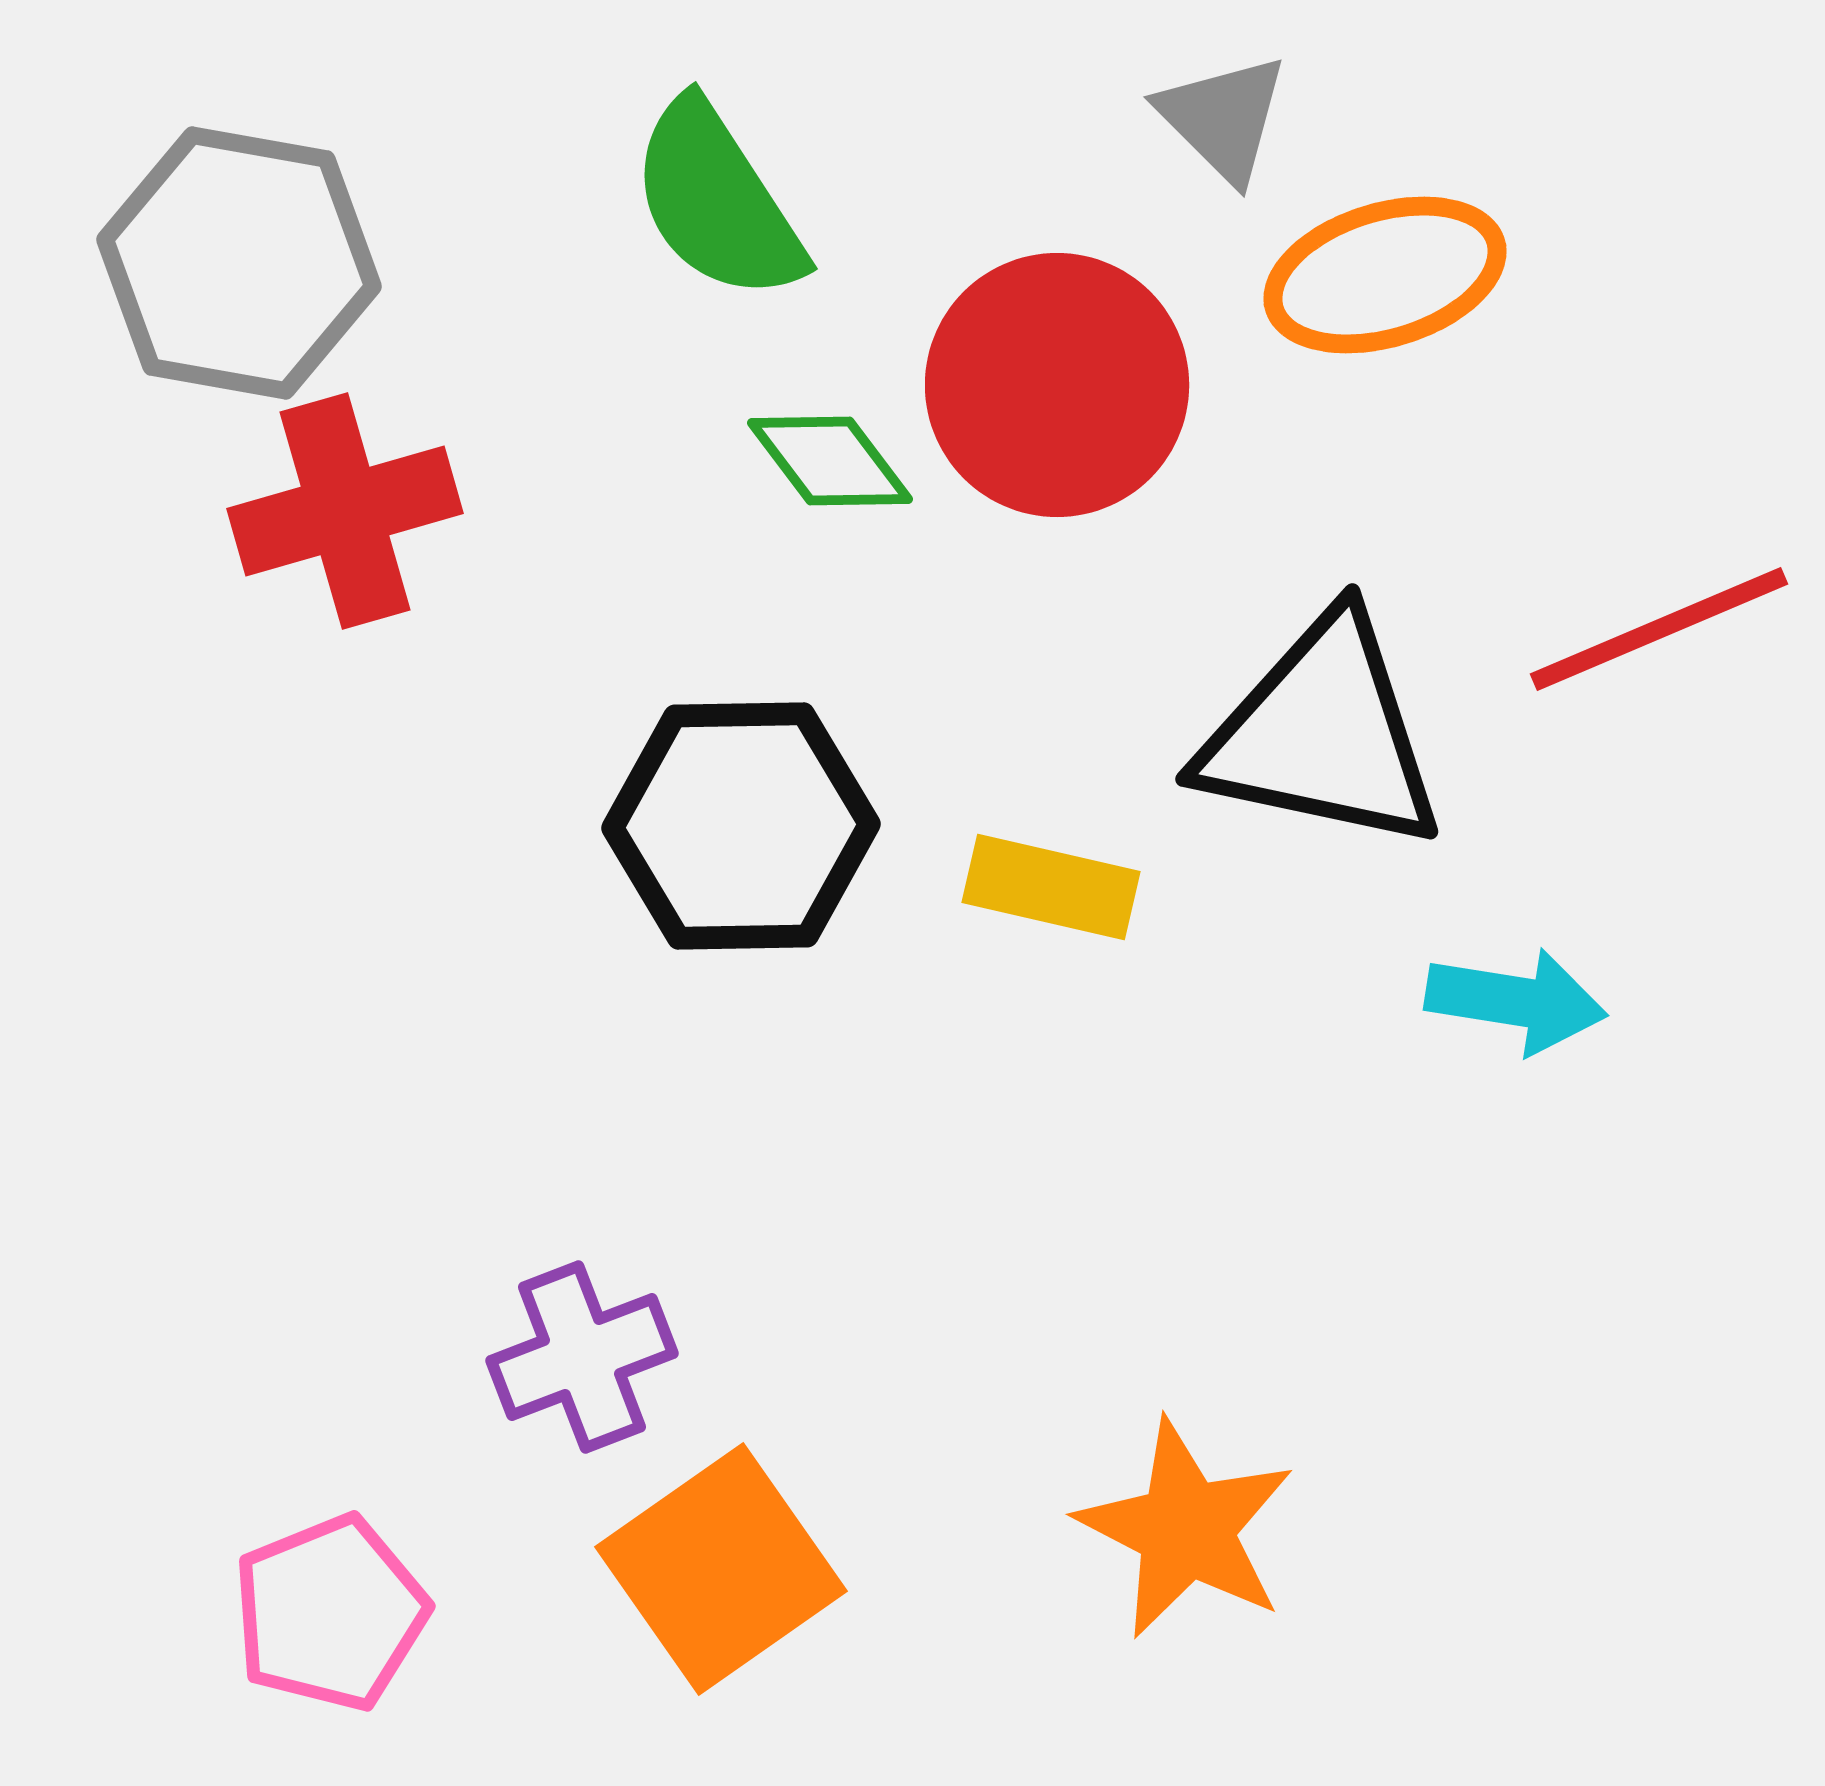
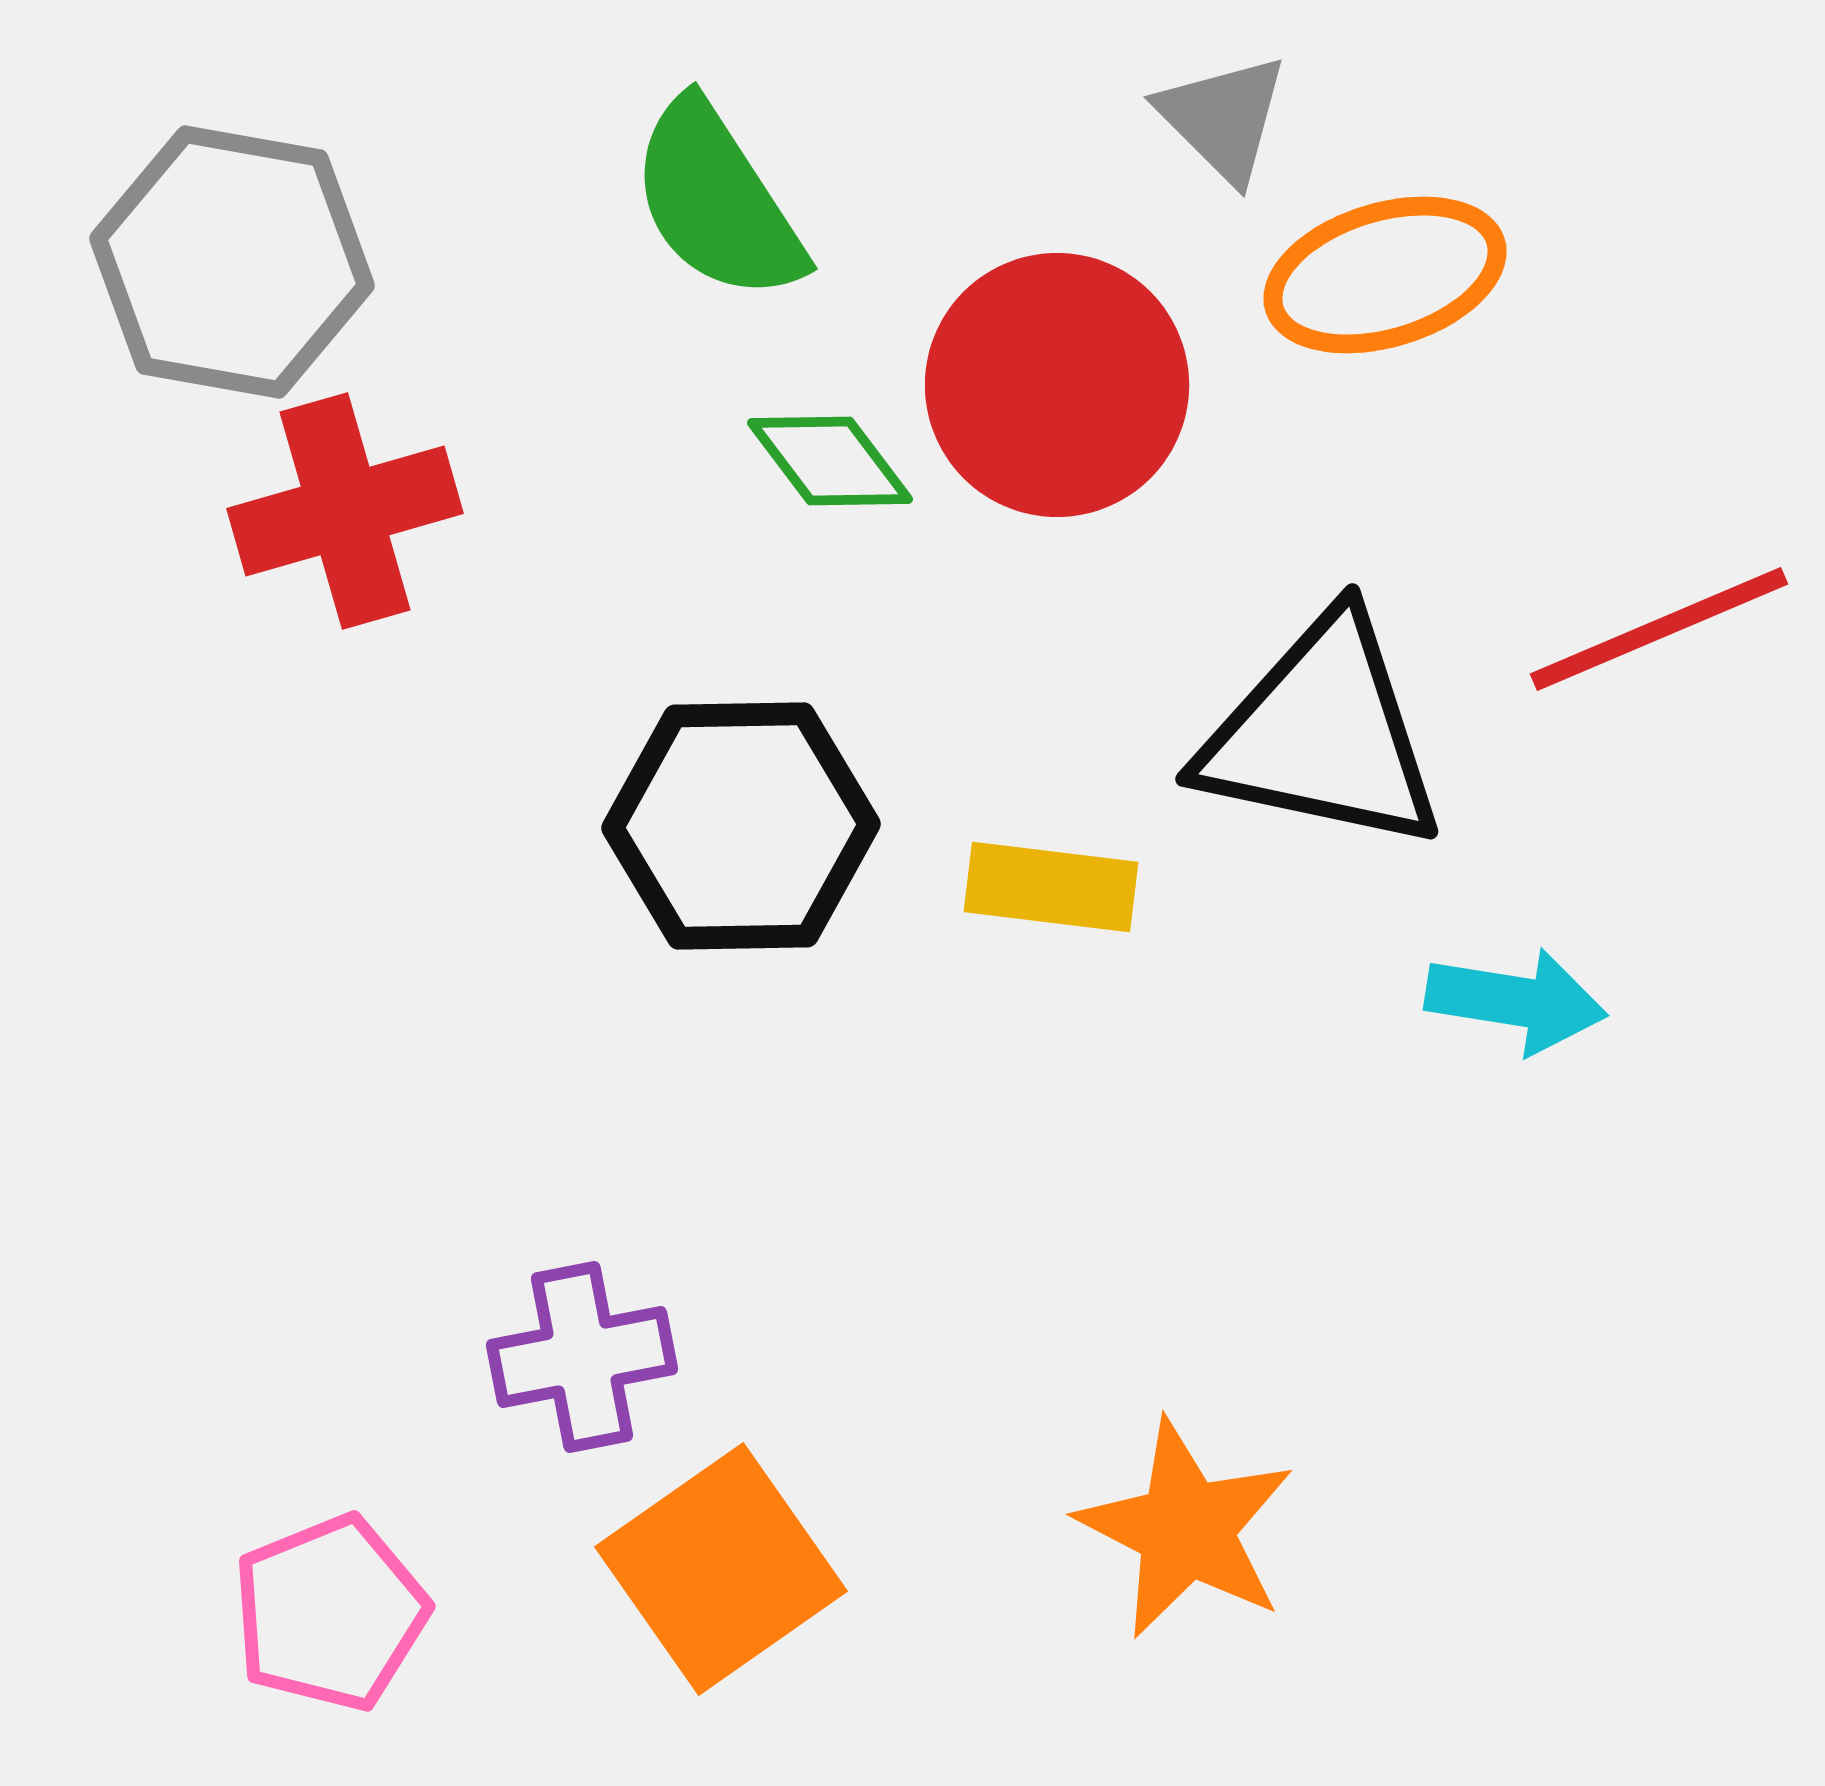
gray hexagon: moved 7 px left, 1 px up
yellow rectangle: rotated 6 degrees counterclockwise
purple cross: rotated 10 degrees clockwise
